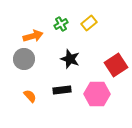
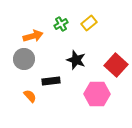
black star: moved 6 px right, 1 px down
red square: rotated 15 degrees counterclockwise
black rectangle: moved 11 px left, 9 px up
